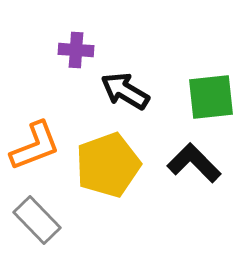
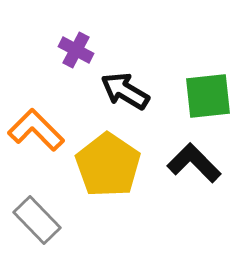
purple cross: rotated 24 degrees clockwise
green square: moved 3 px left, 1 px up
orange L-shape: moved 1 px right, 16 px up; rotated 114 degrees counterclockwise
yellow pentagon: rotated 18 degrees counterclockwise
